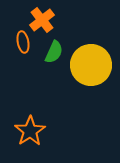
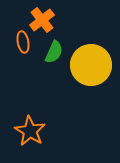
orange star: rotated 8 degrees counterclockwise
